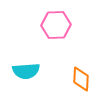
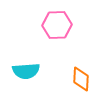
pink hexagon: moved 1 px right
